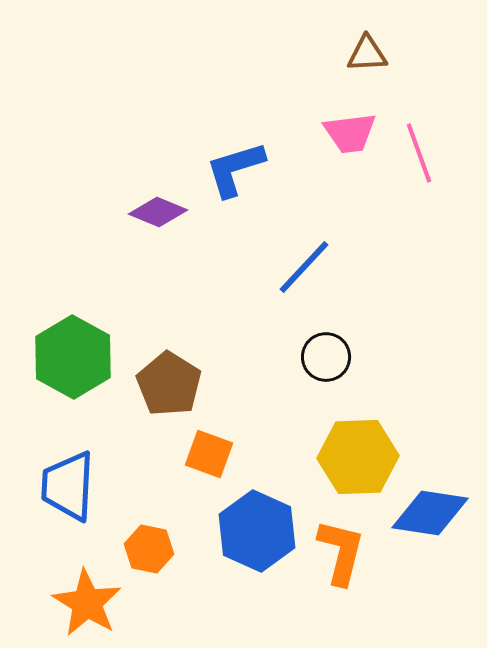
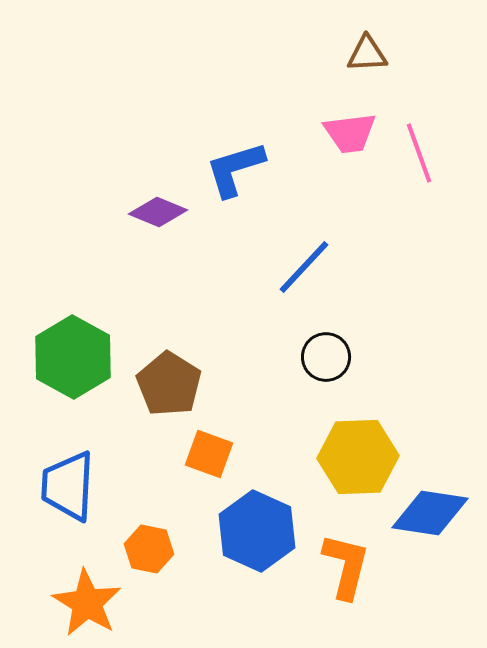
orange L-shape: moved 5 px right, 14 px down
